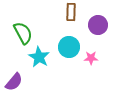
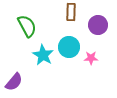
green semicircle: moved 4 px right, 7 px up
cyan star: moved 4 px right, 2 px up
